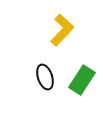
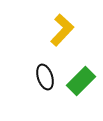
green rectangle: moved 1 px left, 1 px down; rotated 12 degrees clockwise
